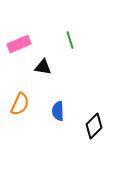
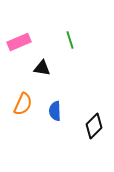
pink rectangle: moved 2 px up
black triangle: moved 1 px left, 1 px down
orange semicircle: moved 3 px right
blue semicircle: moved 3 px left
